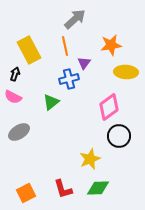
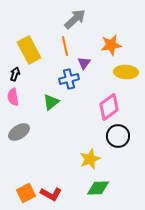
pink semicircle: rotated 54 degrees clockwise
black circle: moved 1 px left
red L-shape: moved 12 px left, 5 px down; rotated 45 degrees counterclockwise
